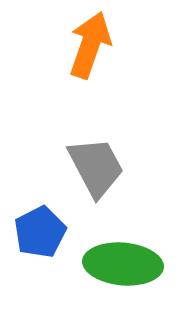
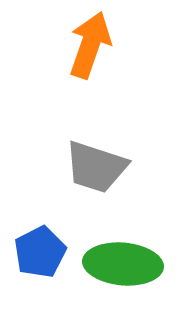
gray trapezoid: rotated 136 degrees clockwise
blue pentagon: moved 20 px down
